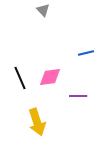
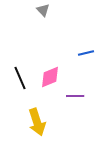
pink diamond: rotated 15 degrees counterclockwise
purple line: moved 3 px left
